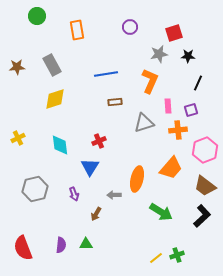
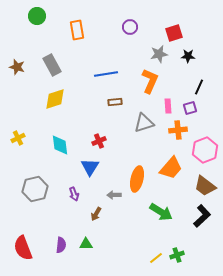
brown star: rotated 21 degrees clockwise
black line: moved 1 px right, 4 px down
purple square: moved 1 px left, 2 px up
